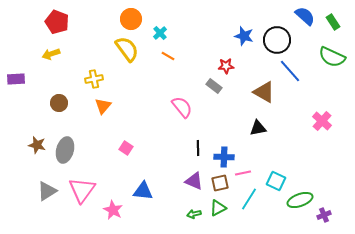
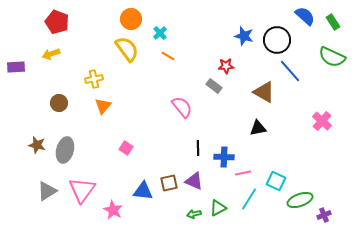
purple rectangle: moved 12 px up
brown square: moved 51 px left
